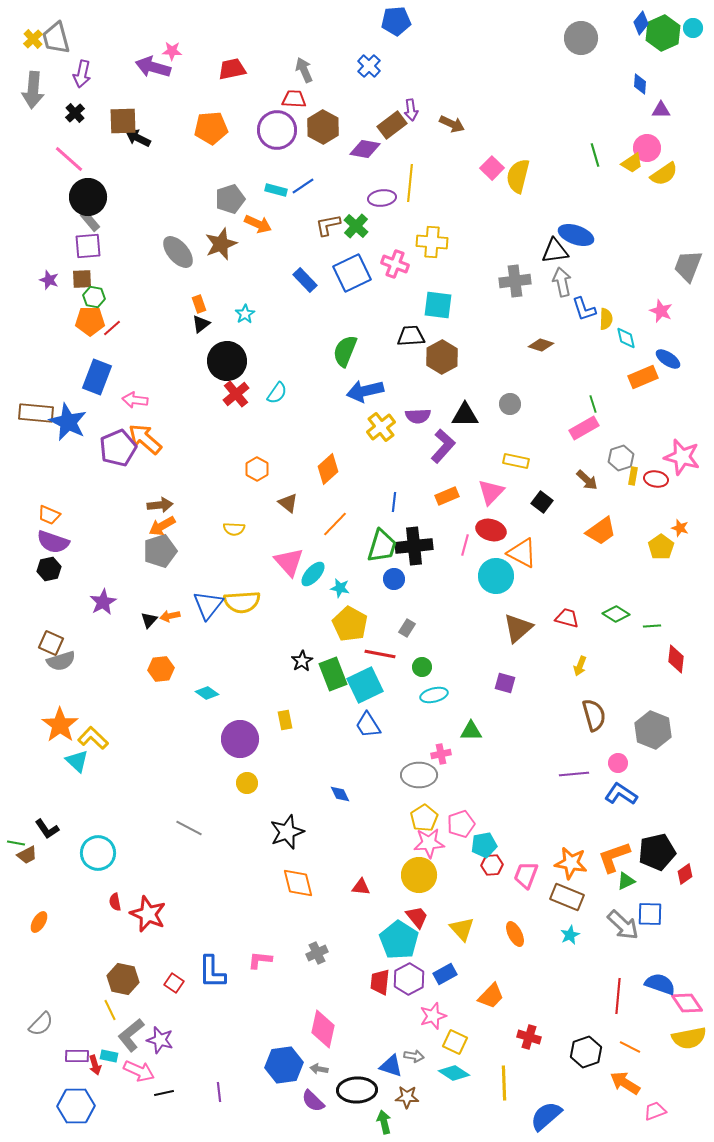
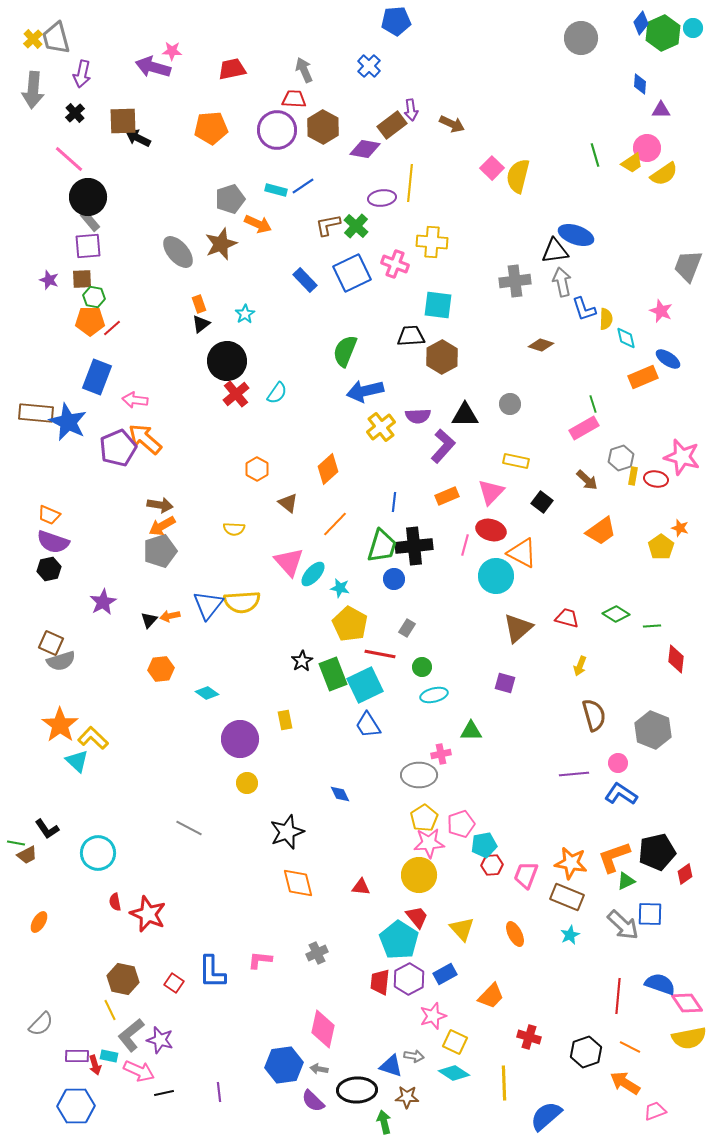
brown arrow at (160, 505): rotated 15 degrees clockwise
